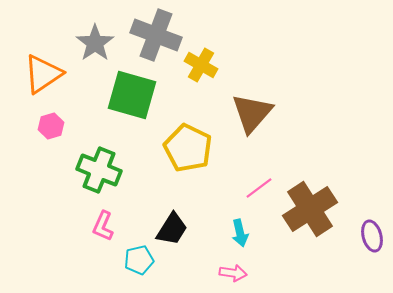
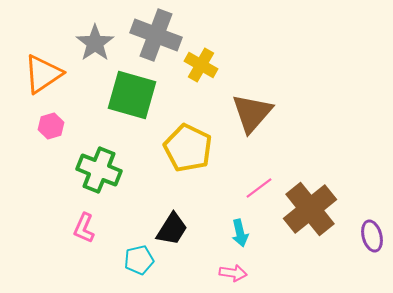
brown cross: rotated 6 degrees counterclockwise
pink L-shape: moved 19 px left, 2 px down
